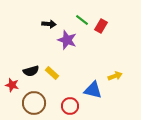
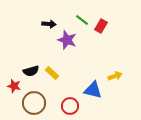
red star: moved 2 px right, 1 px down
